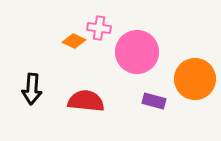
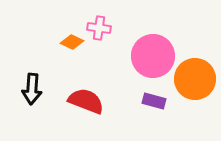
orange diamond: moved 2 px left, 1 px down
pink circle: moved 16 px right, 4 px down
red semicircle: rotated 15 degrees clockwise
